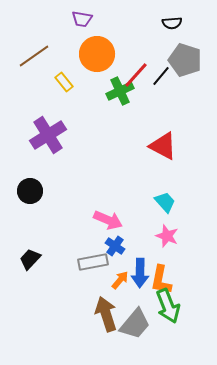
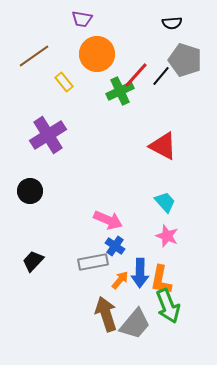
black trapezoid: moved 3 px right, 2 px down
